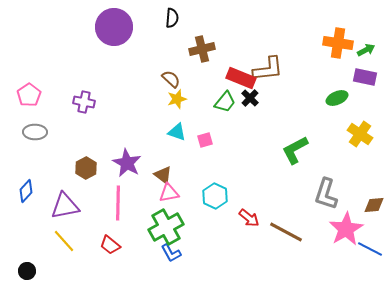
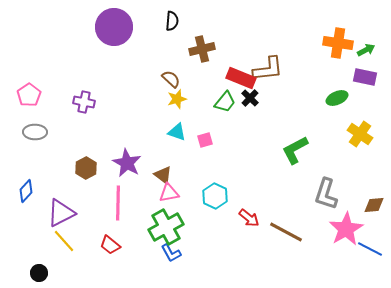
black semicircle: moved 3 px down
purple triangle: moved 4 px left, 7 px down; rotated 16 degrees counterclockwise
black circle: moved 12 px right, 2 px down
